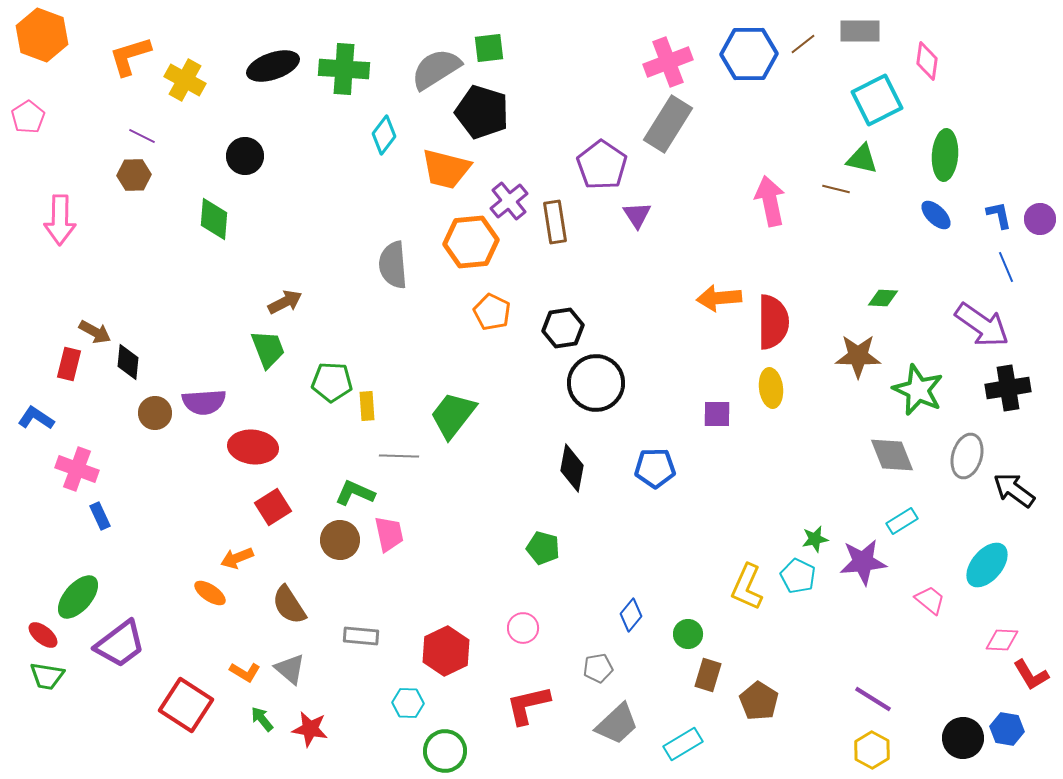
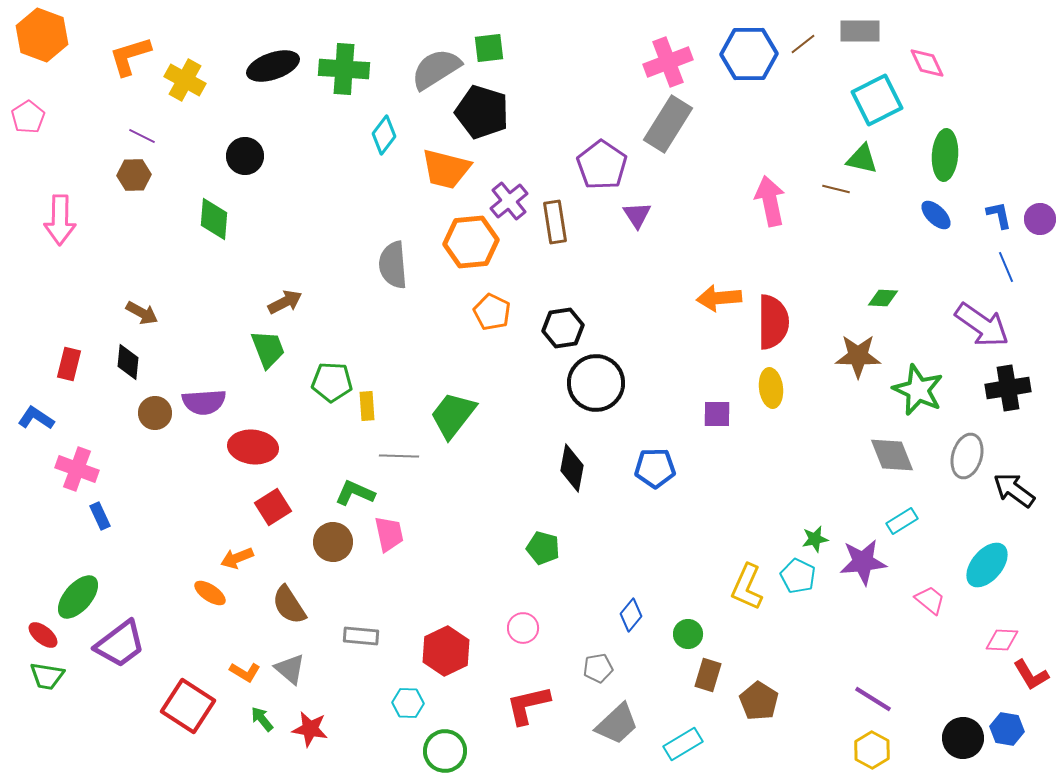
pink diamond at (927, 61): moved 2 px down; rotated 33 degrees counterclockwise
brown arrow at (95, 332): moved 47 px right, 19 px up
brown circle at (340, 540): moved 7 px left, 2 px down
red square at (186, 705): moved 2 px right, 1 px down
